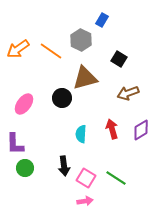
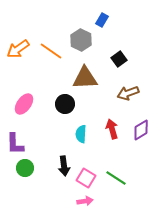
black square: rotated 21 degrees clockwise
brown triangle: rotated 12 degrees clockwise
black circle: moved 3 px right, 6 px down
